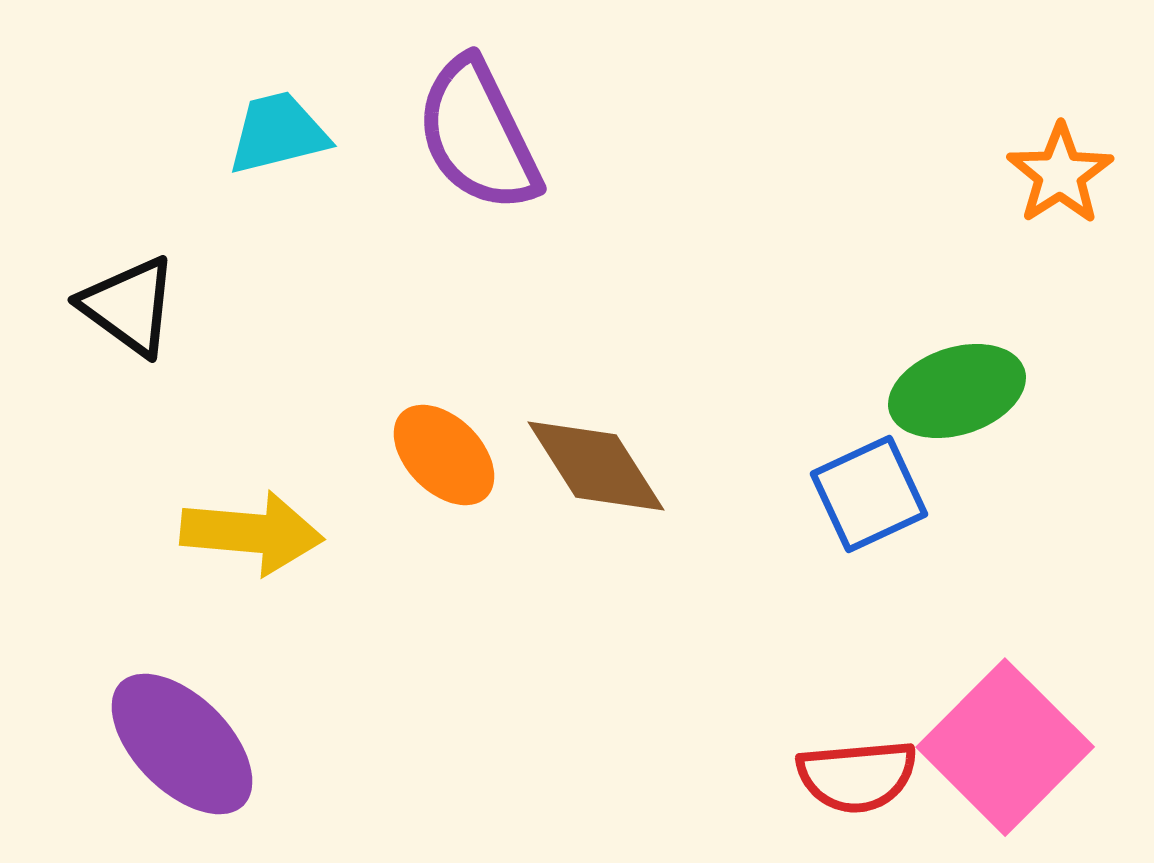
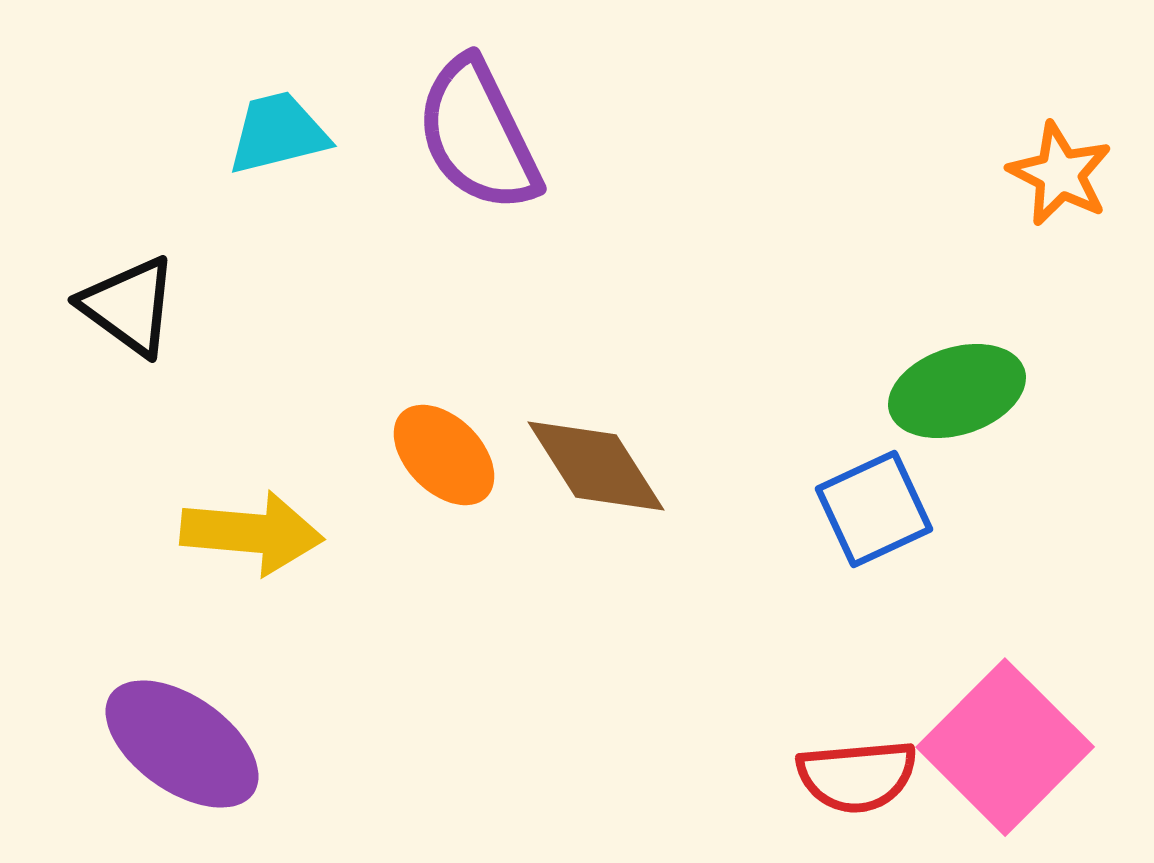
orange star: rotated 12 degrees counterclockwise
blue square: moved 5 px right, 15 px down
purple ellipse: rotated 10 degrees counterclockwise
